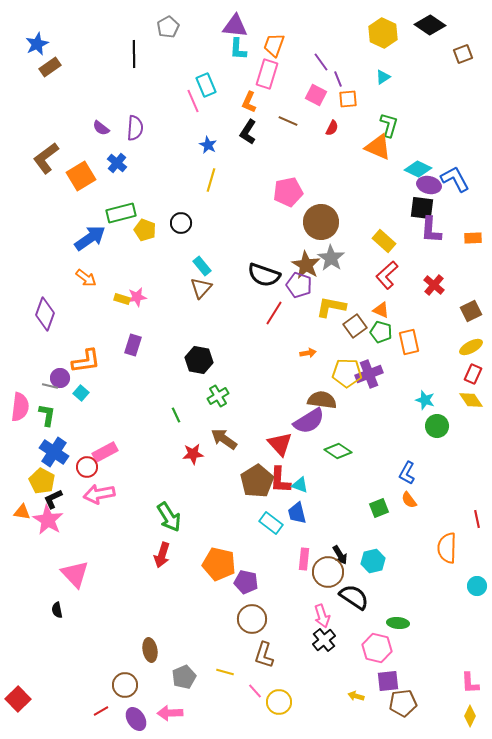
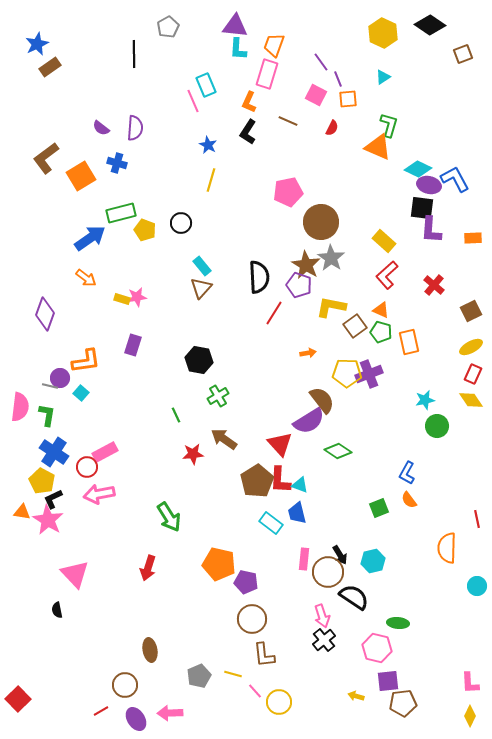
blue cross at (117, 163): rotated 24 degrees counterclockwise
black semicircle at (264, 275): moved 5 px left, 2 px down; rotated 112 degrees counterclockwise
brown semicircle at (322, 400): rotated 44 degrees clockwise
cyan star at (425, 400): rotated 30 degrees counterclockwise
red arrow at (162, 555): moved 14 px left, 13 px down
brown L-shape at (264, 655): rotated 24 degrees counterclockwise
yellow line at (225, 672): moved 8 px right, 2 px down
gray pentagon at (184, 677): moved 15 px right, 1 px up
